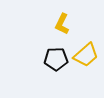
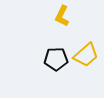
yellow L-shape: moved 8 px up
